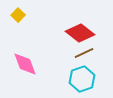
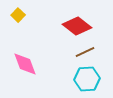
red diamond: moved 3 px left, 7 px up
brown line: moved 1 px right, 1 px up
cyan hexagon: moved 5 px right; rotated 15 degrees clockwise
